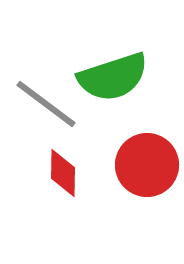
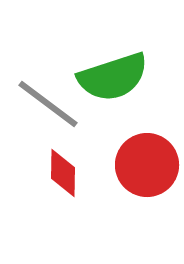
gray line: moved 2 px right
